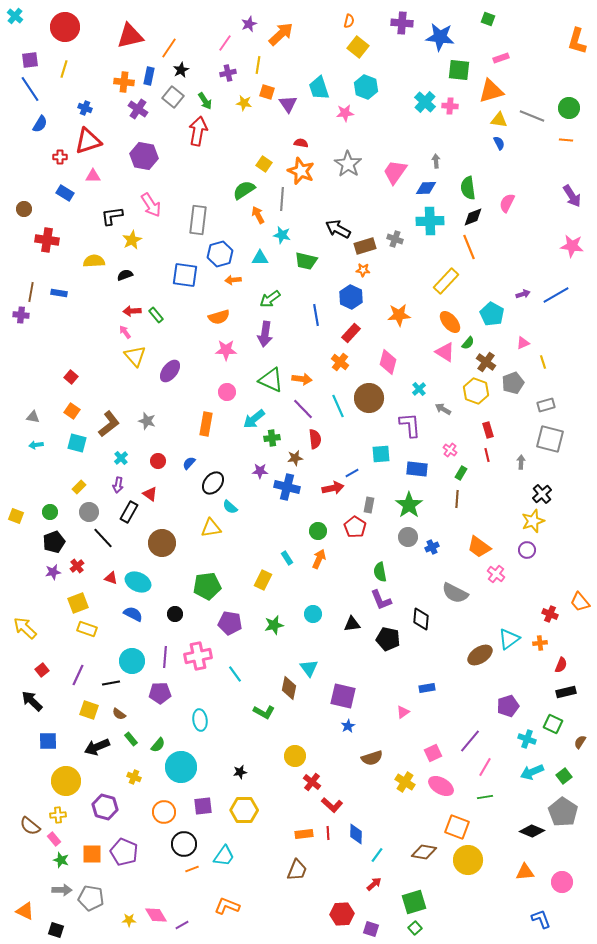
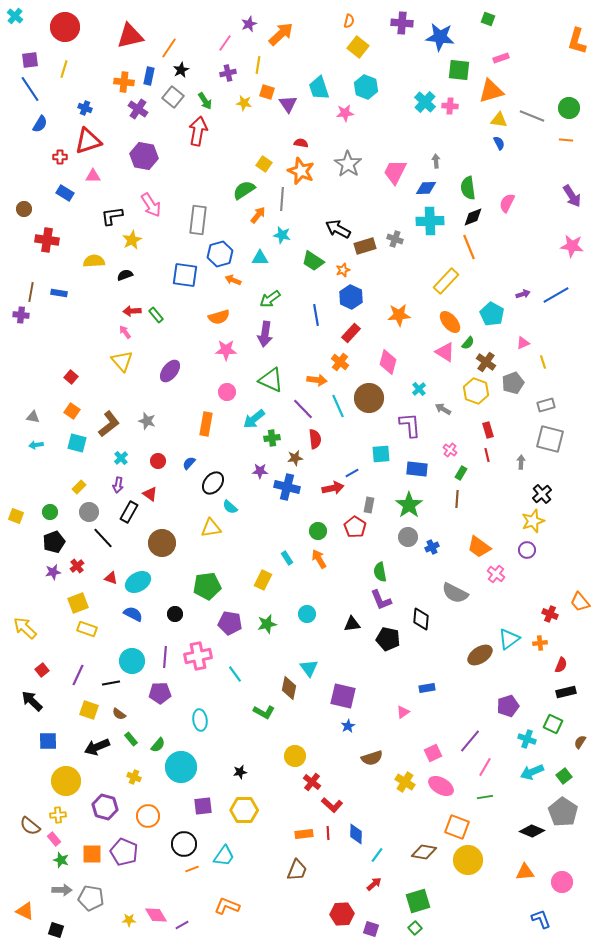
pink trapezoid at (395, 172): rotated 8 degrees counterclockwise
orange arrow at (258, 215): rotated 66 degrees clockwise
green trapezoid at (306, 261): moved 7 px right; rotated 20 degrees clockwise
orange star at (363, 270): moved 20 px left; rotated 24 degrees counterclockwise
orange arrow at (233, 280): rotated 28 degrees clockwise
yellow triangle at (135, 356): moved 13 px left, 5 px down
orange arrow at (302, 379): moved 15 px right, 1 px down
orange arrow at (319, 559): rotated 54 degrees counterclockwise
cyan ellipse at (138, 582): rotated 55 degrees counterclockwise
cyan circle at (313, 614): moved 6 px left
green star at (274, 625): moved 7 px left, 1 px up
orange circle at (164, 812): moved 16 px left, 4 px down
green square at (414, 902): moved 4 px right, 1 px up
